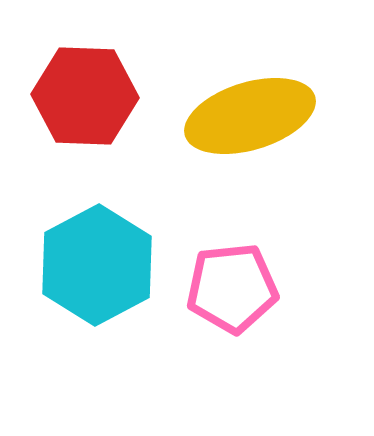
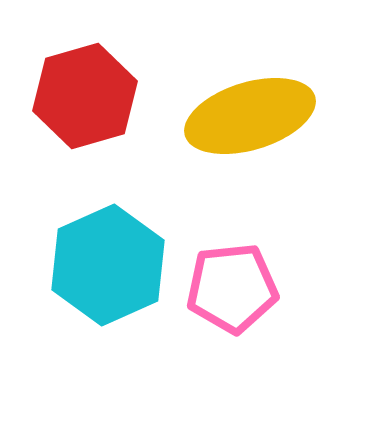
red hexagon: rotated 18 degrees counterclockwise
cyan hexagon: moved 11 px right; rotated 4 degrees clockwise
